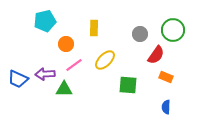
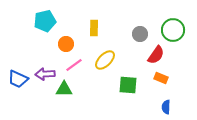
orange rectangle: moved 5 px left, 1 px down
